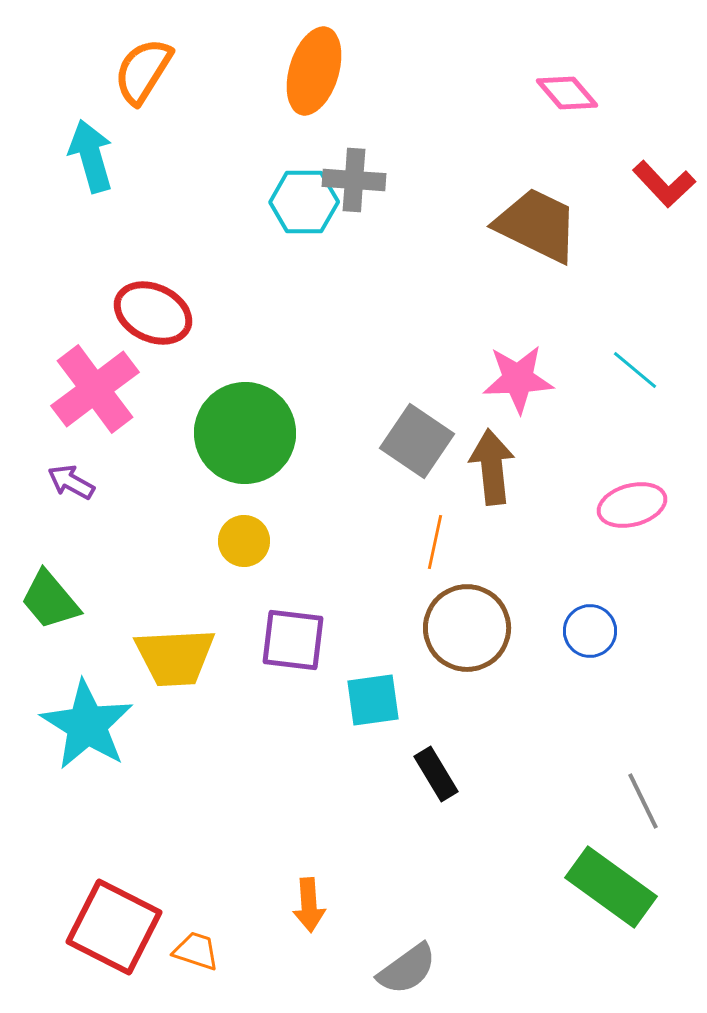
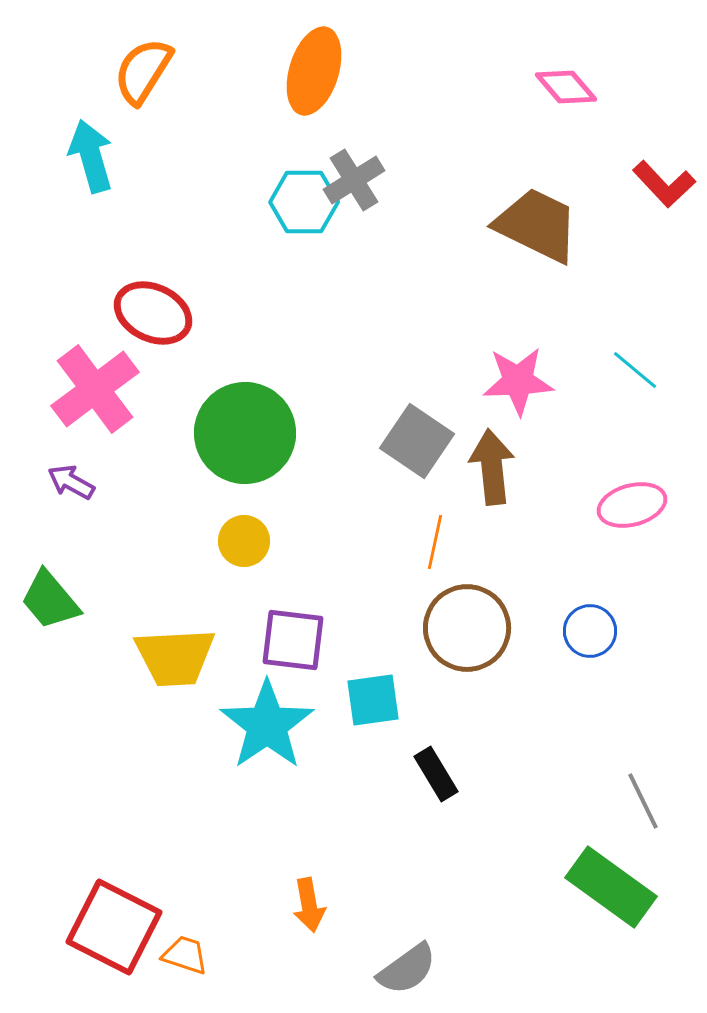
pink diamond: moved 1 px left, 6 px up
gray cross: rotated 36 degrees counterclockwise
pink star: moved 2 px down
cyan star: moved 180 px right; rotated 6 degrees clockwise
orange arrow: rotated 6 degrees counterclockwise
orange trapezoid: moved 11 px left, 4 px down
